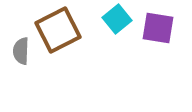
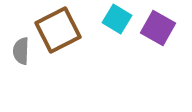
cyan square: rotated 20 degrees counterclockwise
purple square: rotated 20 degrees clockwise
